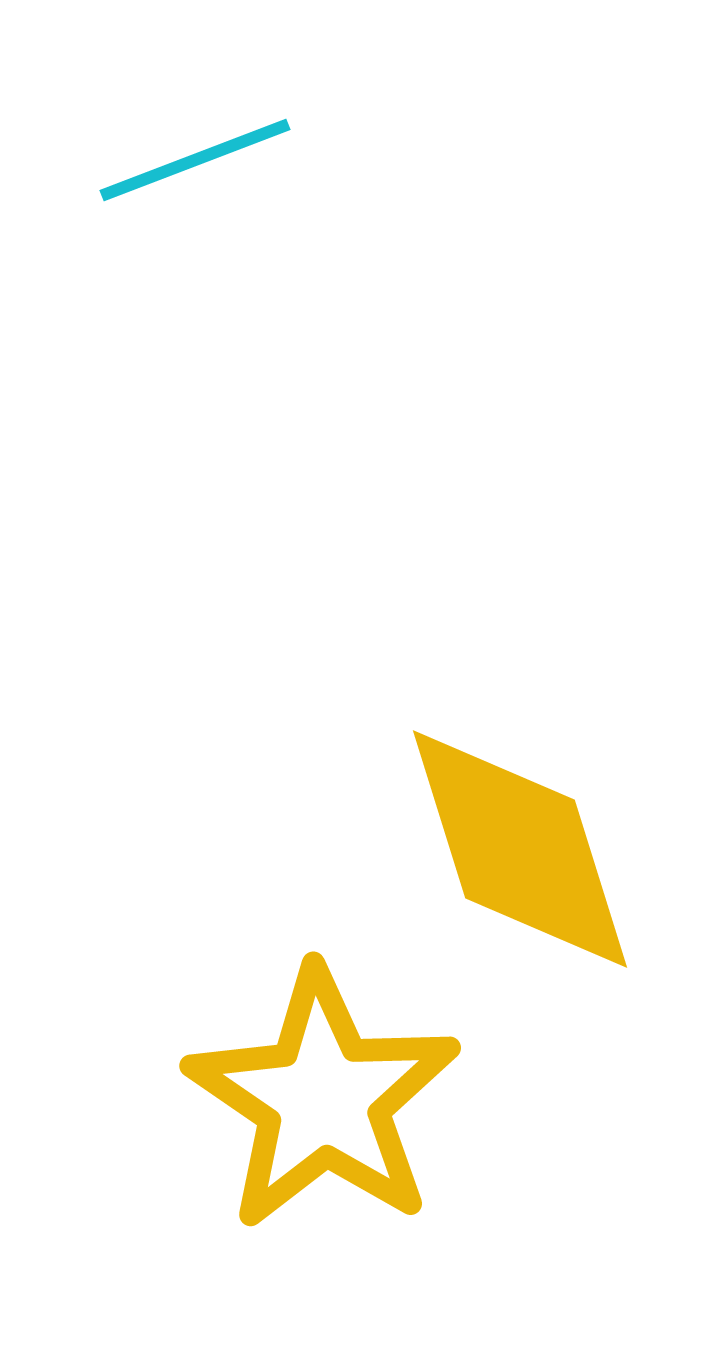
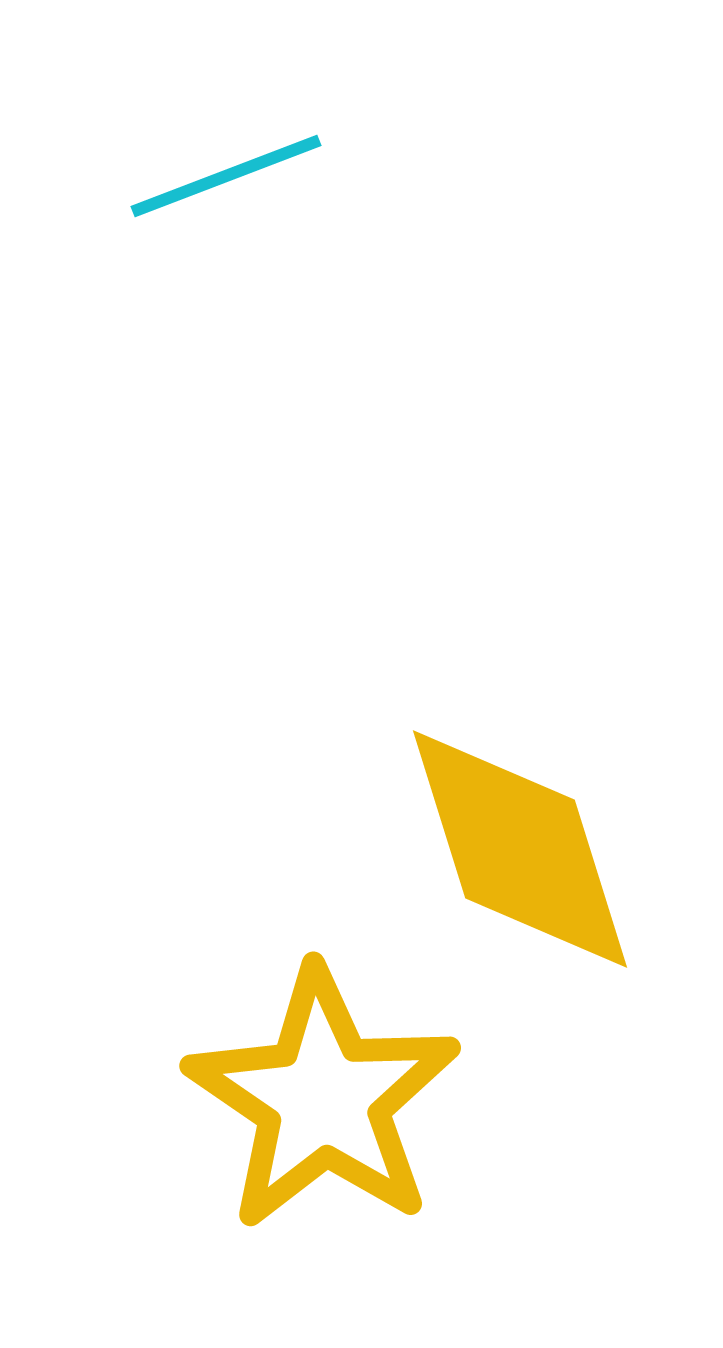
cyan line: moved 31 px right, 16 px down
